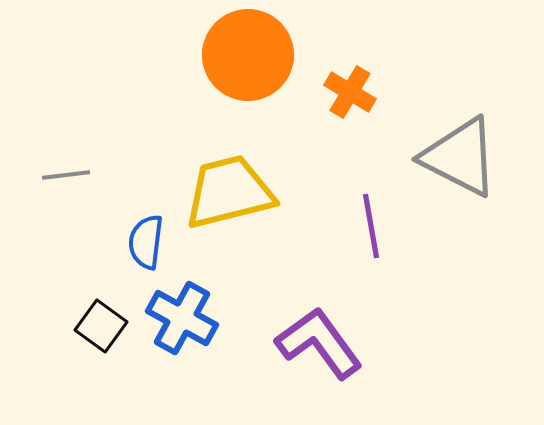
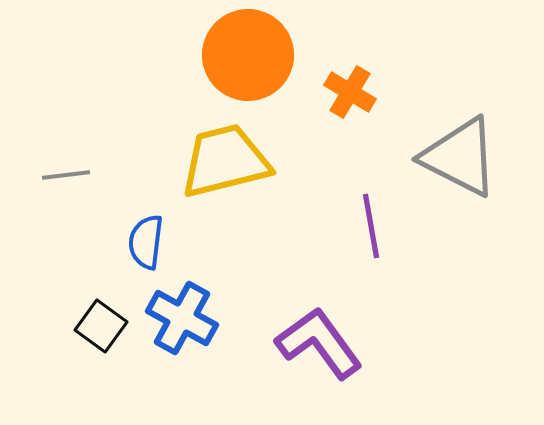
yellow trapezoid: moved 4 px left, 31 px up
